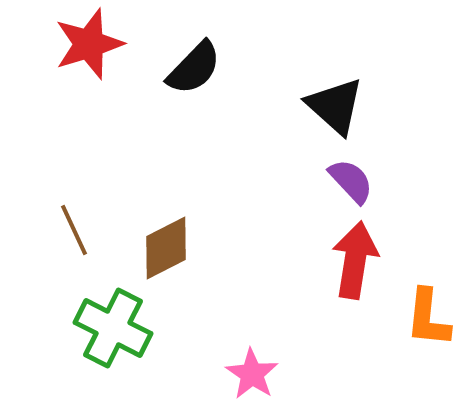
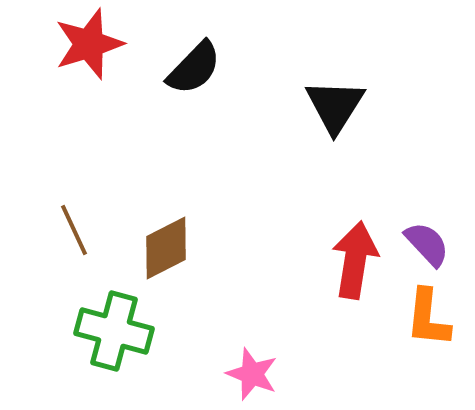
black triangle: rotated 20 degrees clockwise
purple semicircle: moved 76 px right, 63 px down
green cross: moved 1 px right, 3 px down; rotated 12 degrees counterclockwise
pink star: rotated 12 degrees counterclockwise
